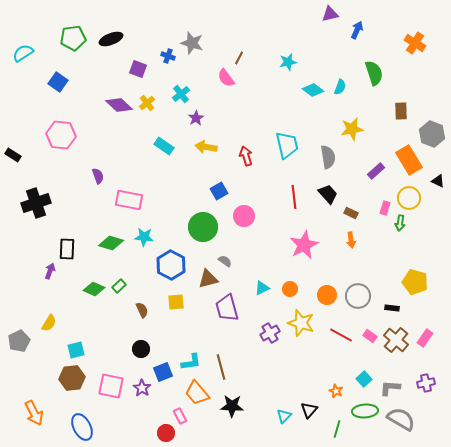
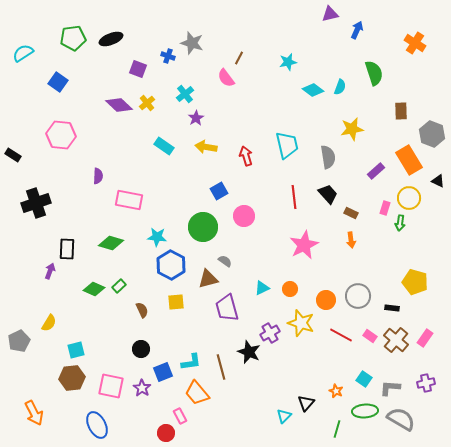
cyan cross at (181, 94): moved 4 px right
purple semicircle at (98, 176): rotated 21 degrees clockwise
cyan star at (144, 237): moved 13 px right
orange circle at (327, 295): moved 1 px left, 5 px down
cyan square at (364, 379): rotated 14 degrees counterclockwise
black star at (232, 406): moved 17 px right, 54 px up; rotated 20 degrees clockwise
black triangle at (309, 410): moved 3 px left, 7 px up
blue ellipse at (82, 427): moved 15 px right, 2 px up
